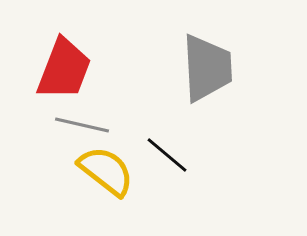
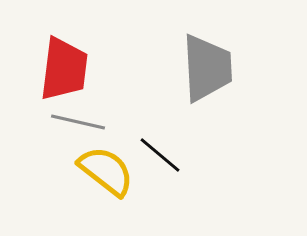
red trapezoid: rotated 14 degrees counterclockwise
gray line: moved 4 px left, 3 px up
black line: moved 7 px left
